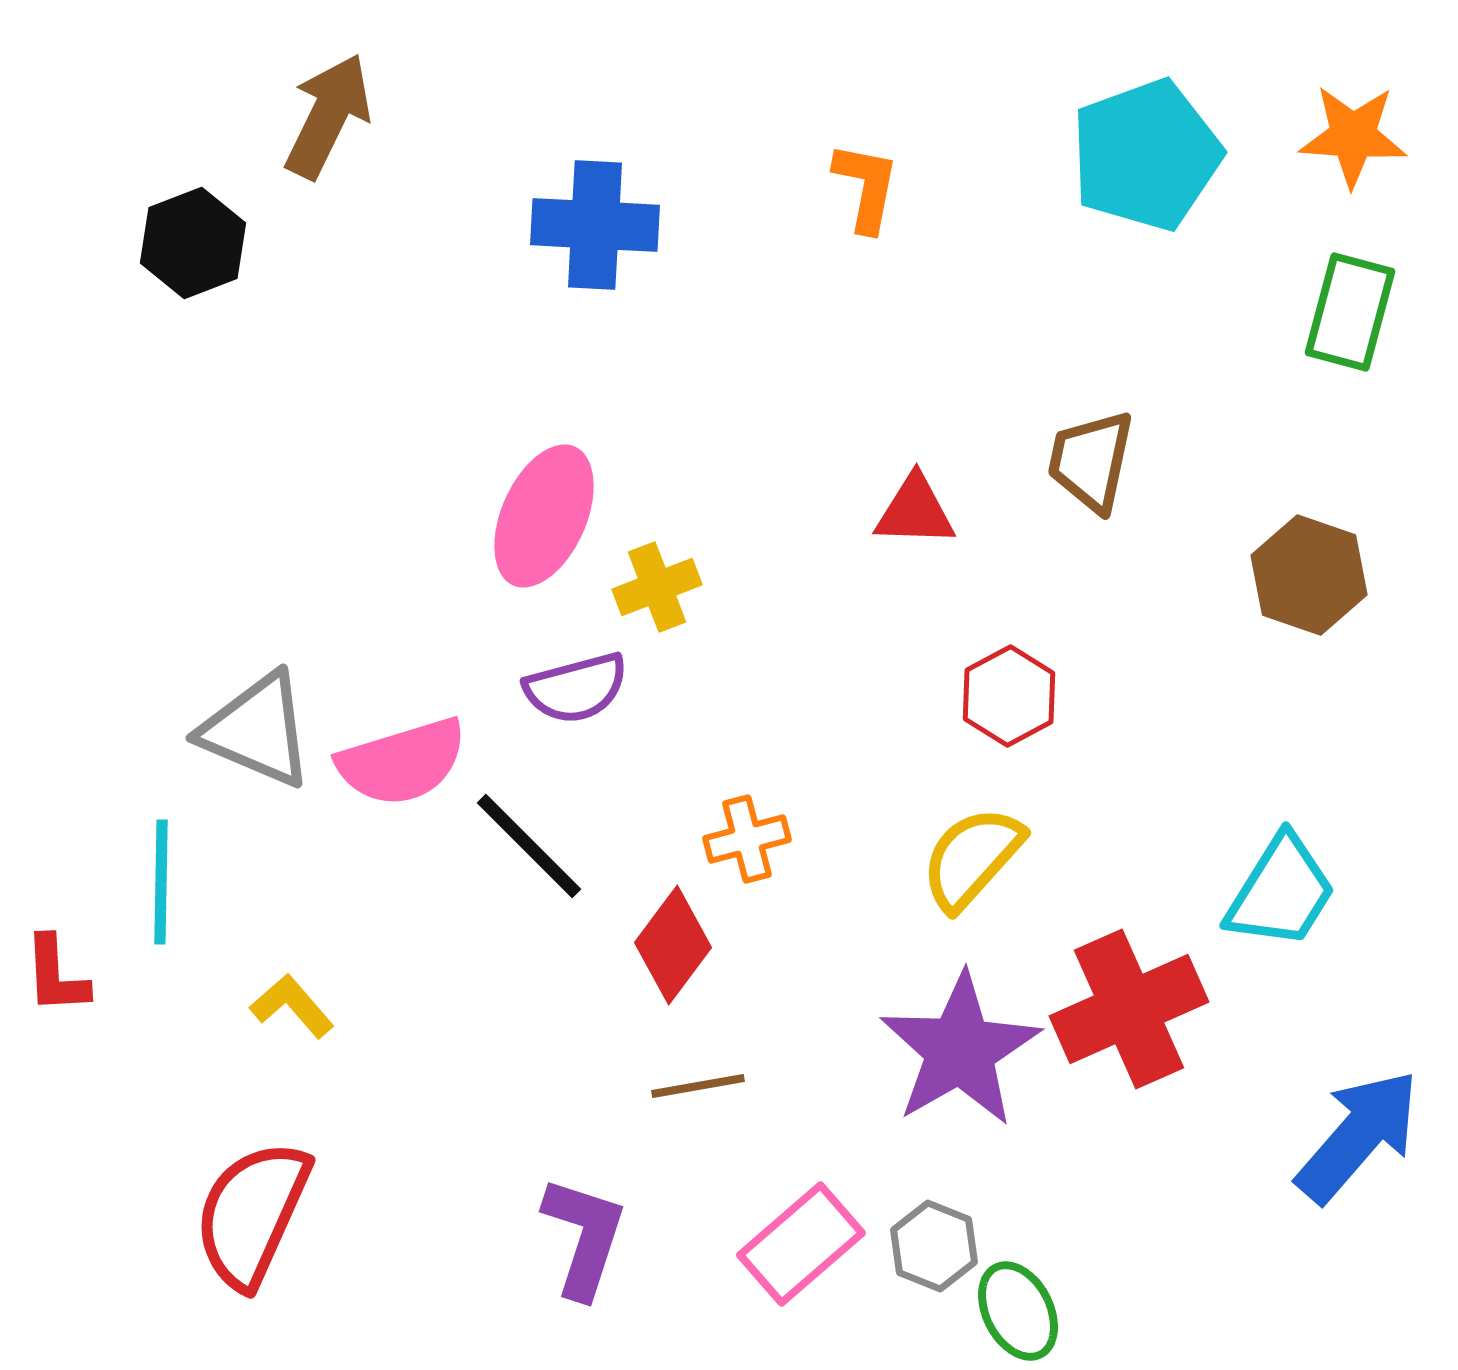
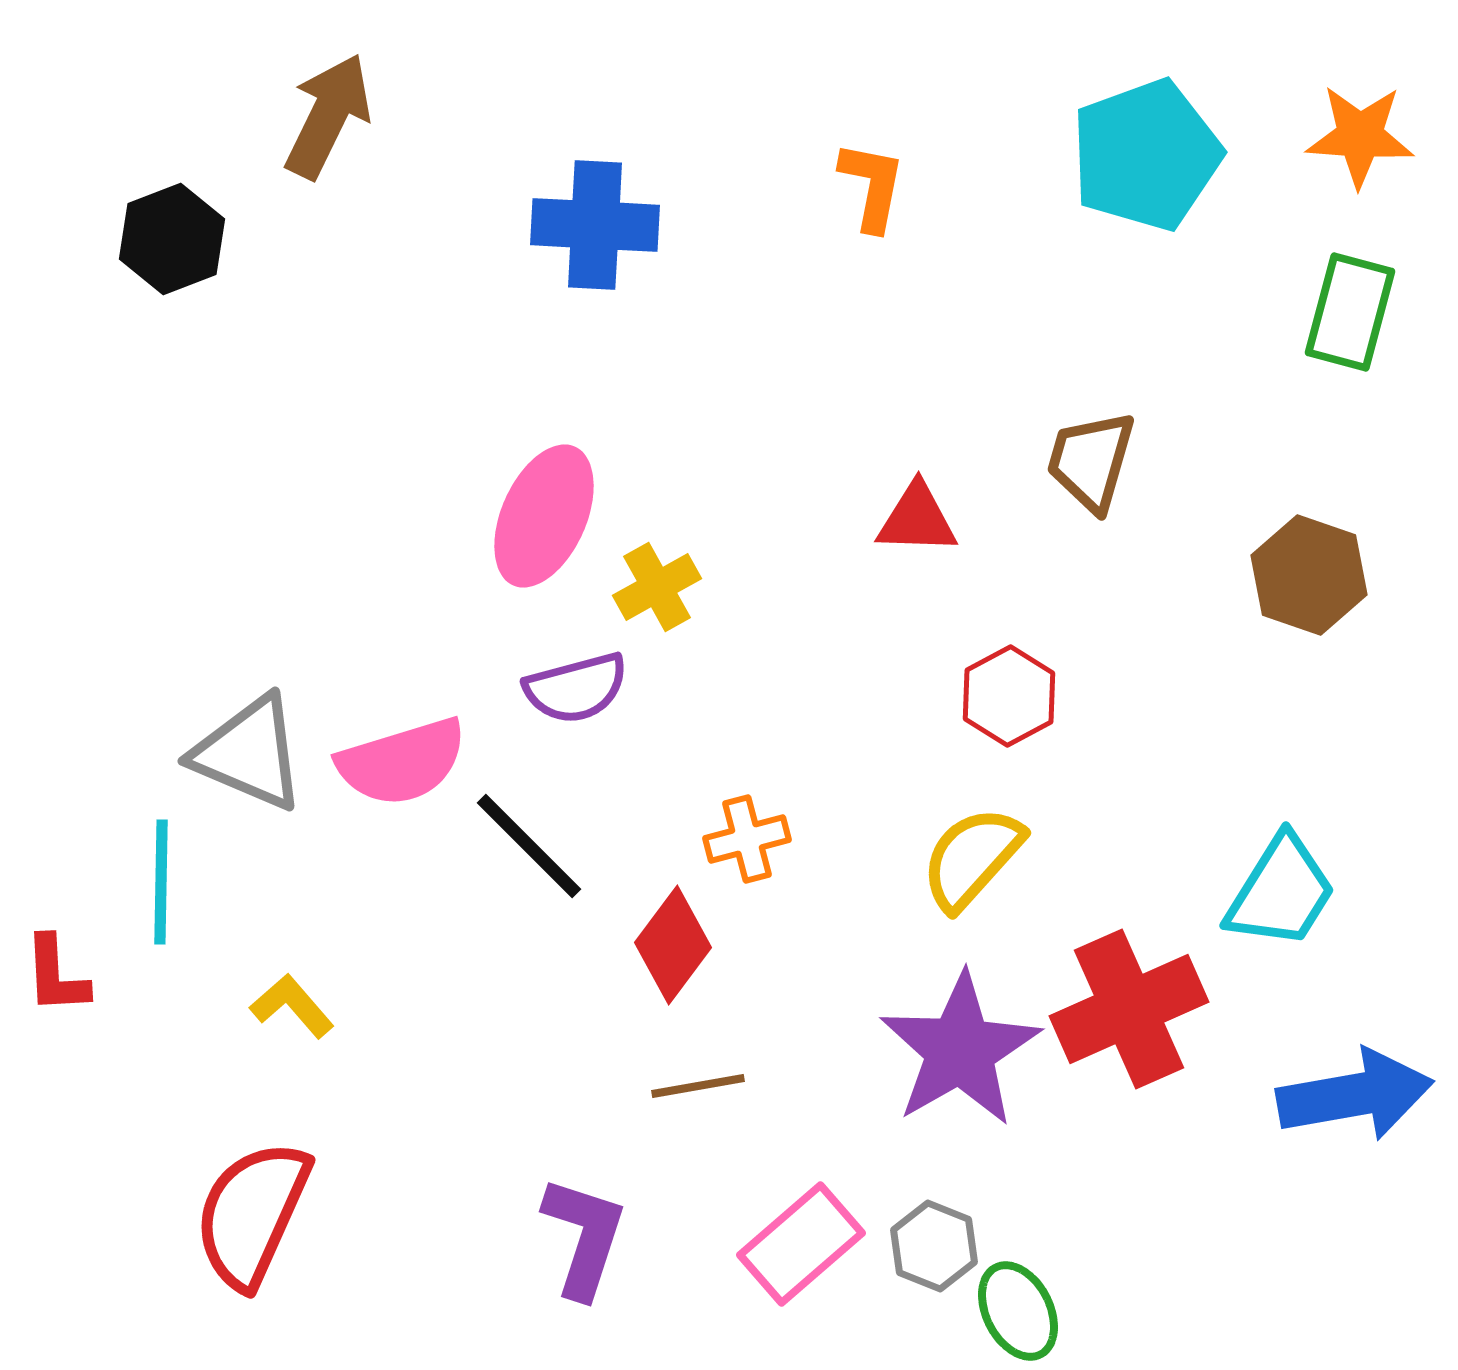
orange star: moved 7 px right
orange L-shape: moved 6 px right, 1 px up
black hexagon: moved 21 px left, 4 px up
brown trapezoid: rotated 4 degrees clockwise
red triangle: moved 2 px right, 8 px down
yellow cross: rotated 8 degrees counterclockwise
gray triangle: moved 8 px left, 23 px down
blue arrow: moved 3 px left, 41 px up; rotated 39 degrees clockwise
